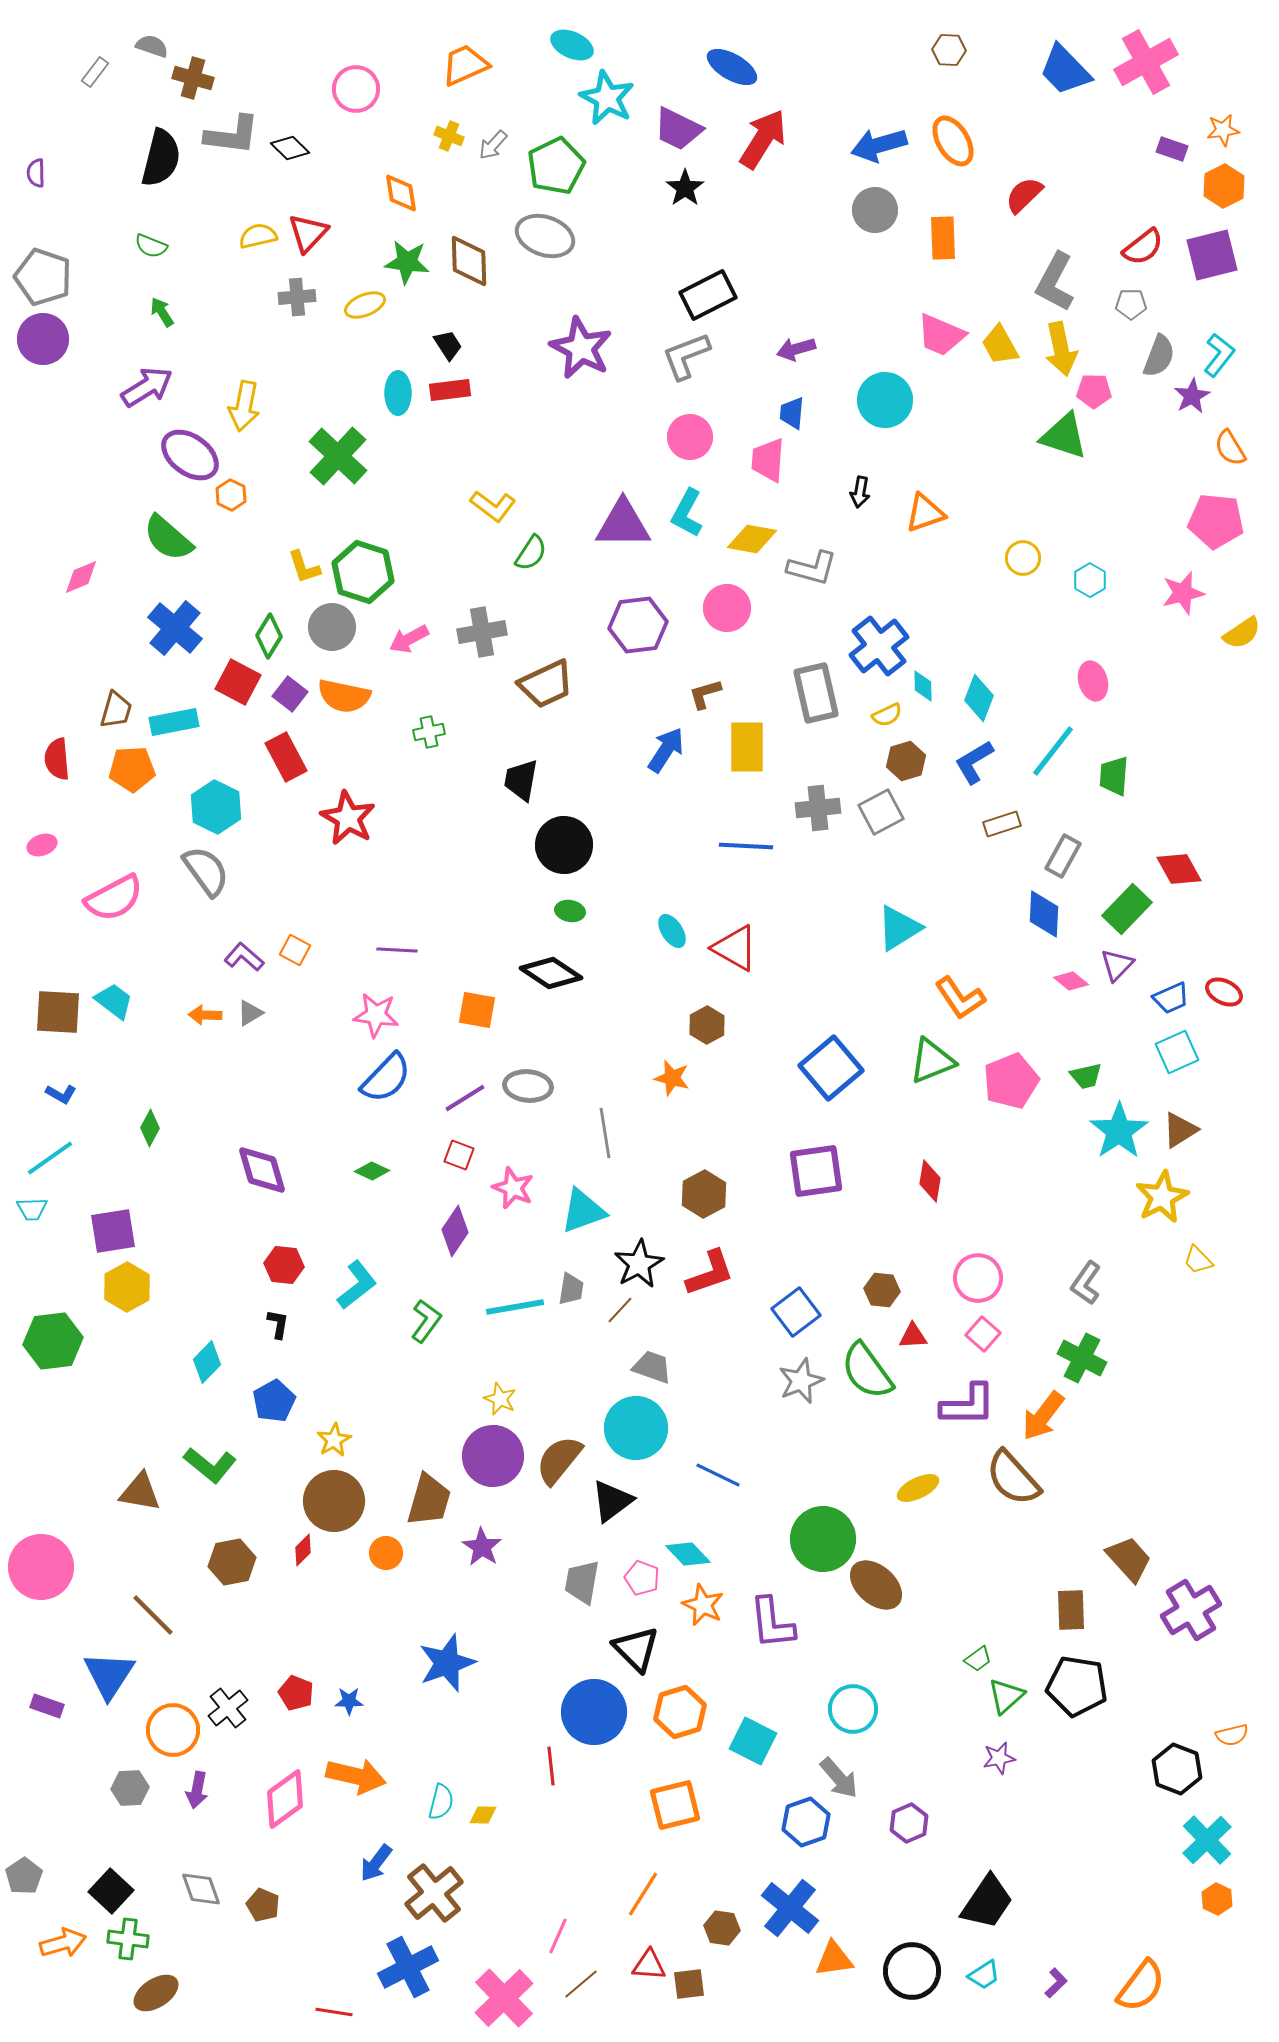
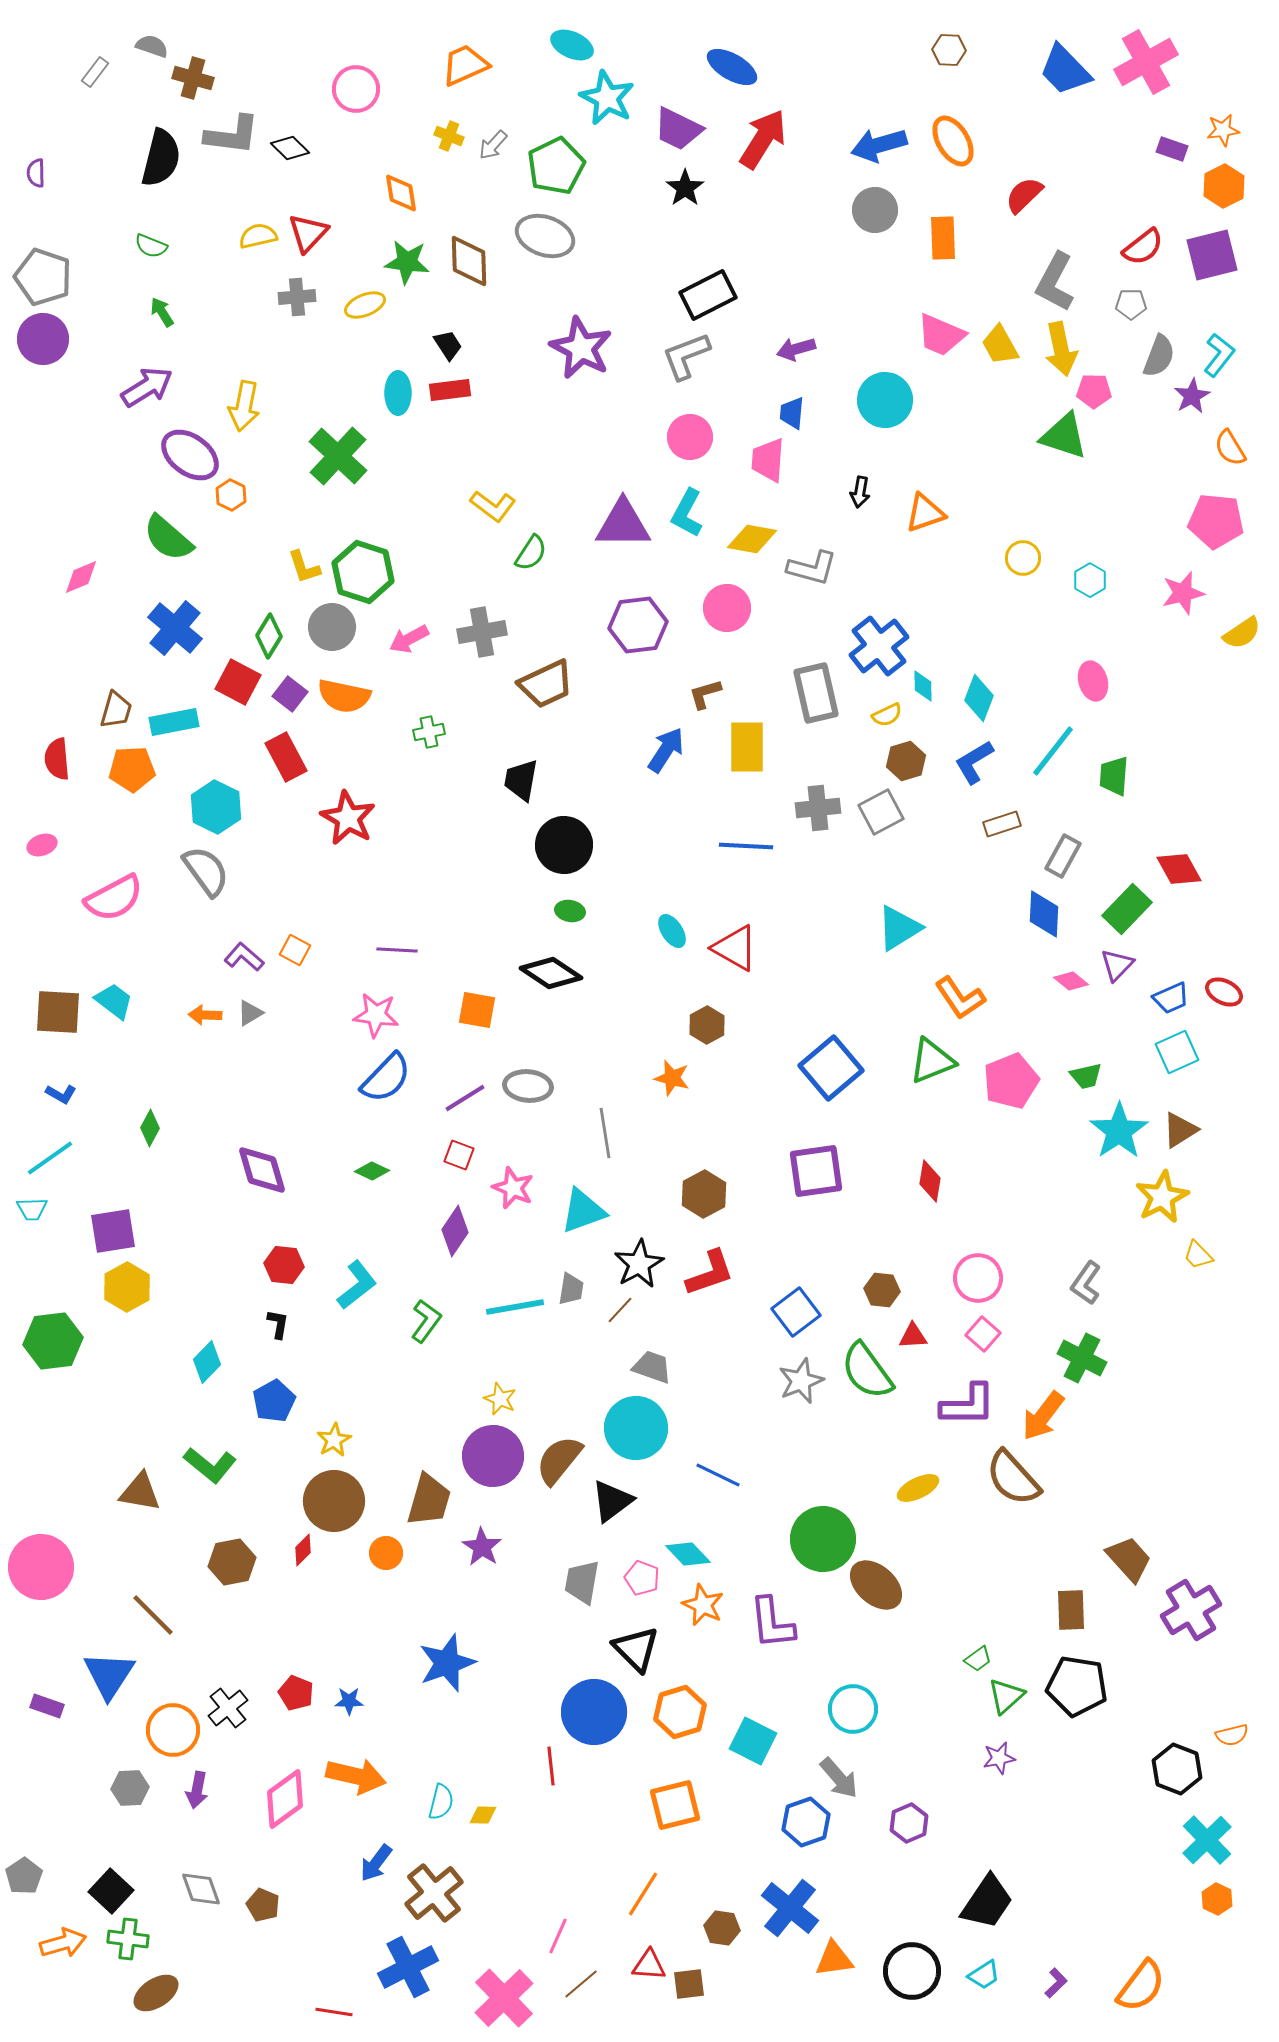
yellow trapezoid at (1198, 1260): moved 5 px up
